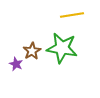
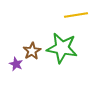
yellow line: moved 4 px right
